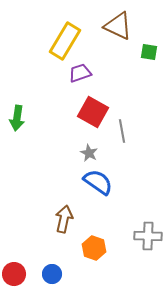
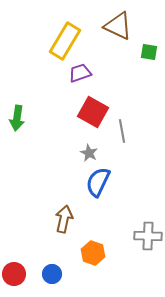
blue semicircle: rotated 100 degrees counterclockwise
orange hexagon: moved 1 px left, 5 px down
